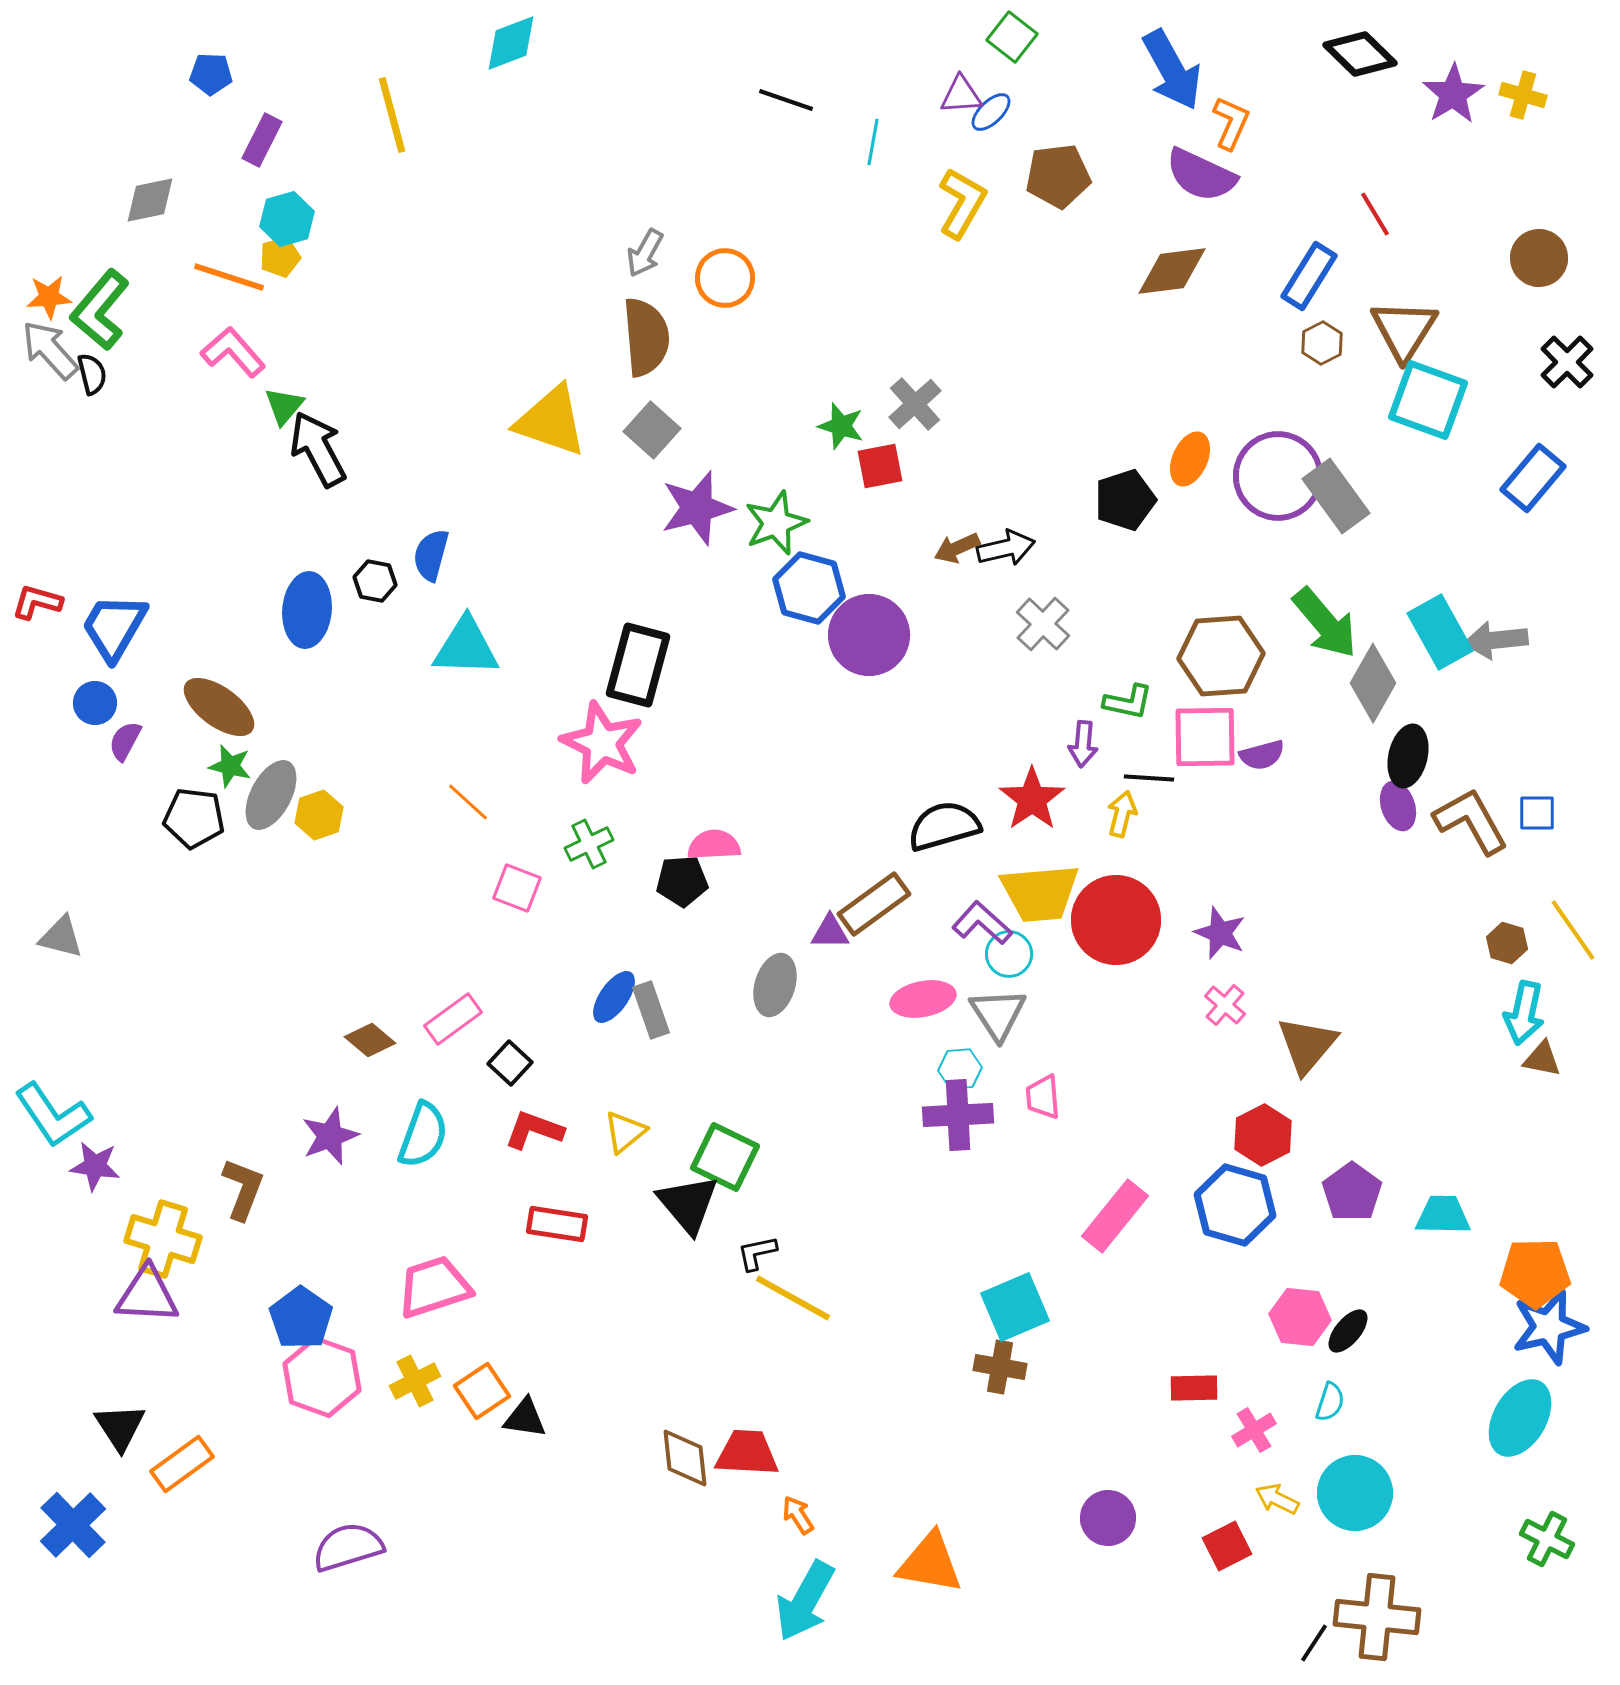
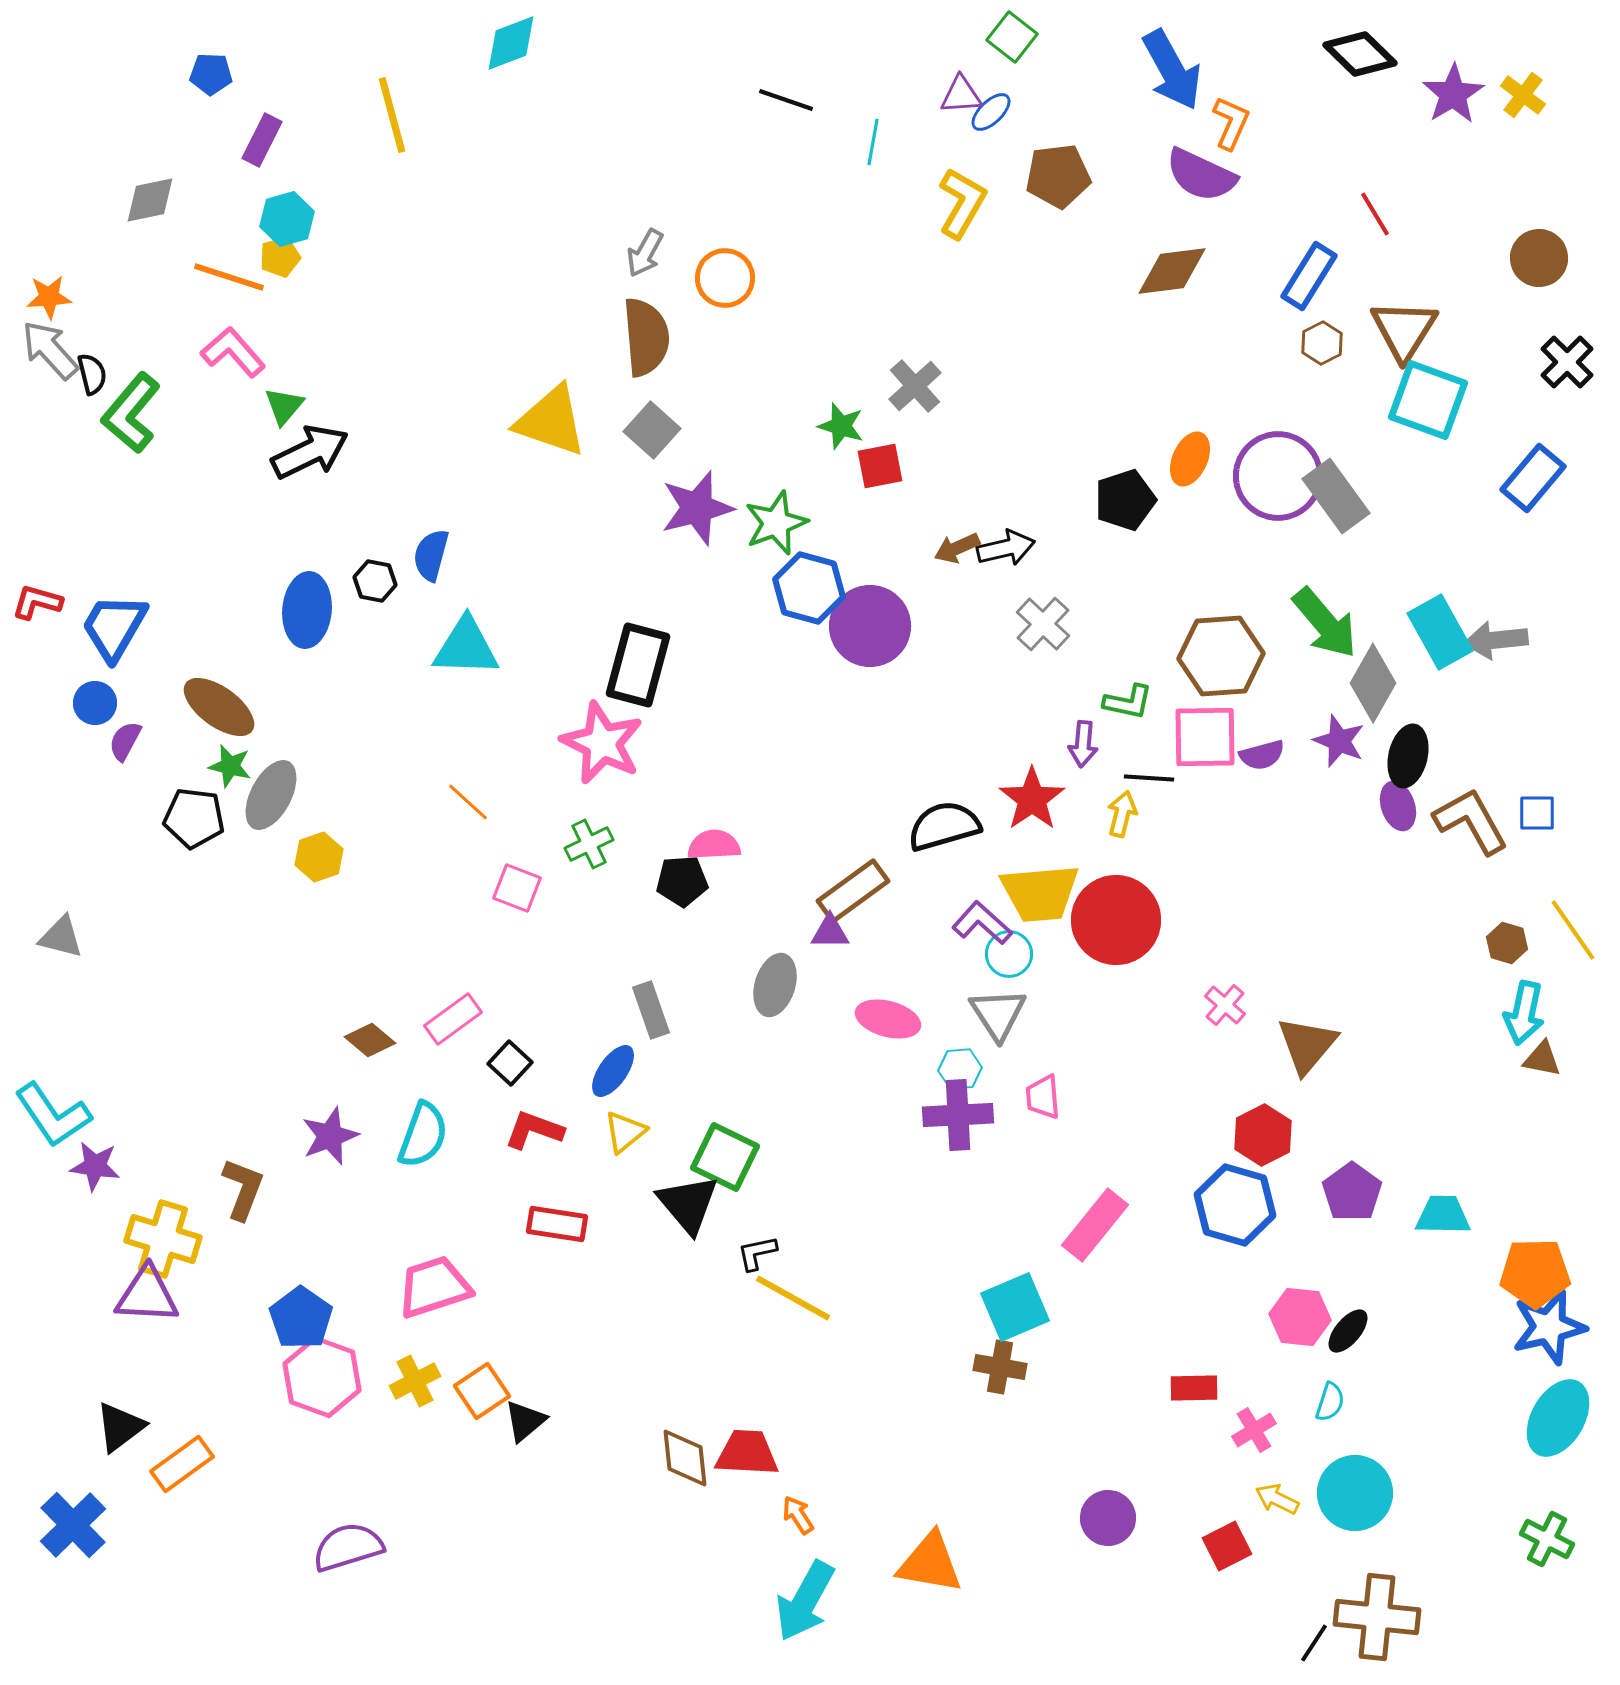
yellow cross at (1523, 95): rotated 21 degrees clockwise
green L-shape at (100, 310): moved 31 px right, 103 px down
gray cross at (915, 404): moved 18 px up
black arrow at (318, 449): moved 8 px left, 3 px down; rotated 92 degrees clockwise
purple circle at (869, 635): moved 1 px right, 9 px up
yellow hexagon at (319, 815): moved 42 px down
brown rectangle at (874, 904): moved 21 px left, 13 px up
purple star at (1220, 933): moved 119 px right, 192 px up
blue ellipse at (614, 997): moved 1 px left, 74 px down
pink ellipse at (923, 999): moved 35 px left, 20 px down; rotated 26 degrees clockwise
pink rectangle at (1115, 1216): moved 20 px left, 9 px down
black triangle at (525, 1418): moved 3 px down; rotated 48 degrees counterclockwise
cyan ellipse at (1520, 1418): moved 38 px right
black triangle at (120, 1427): rotated 26 degrees clockwise
